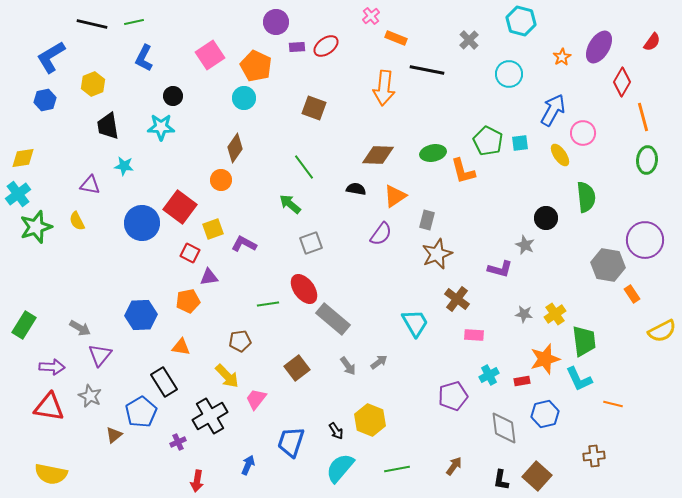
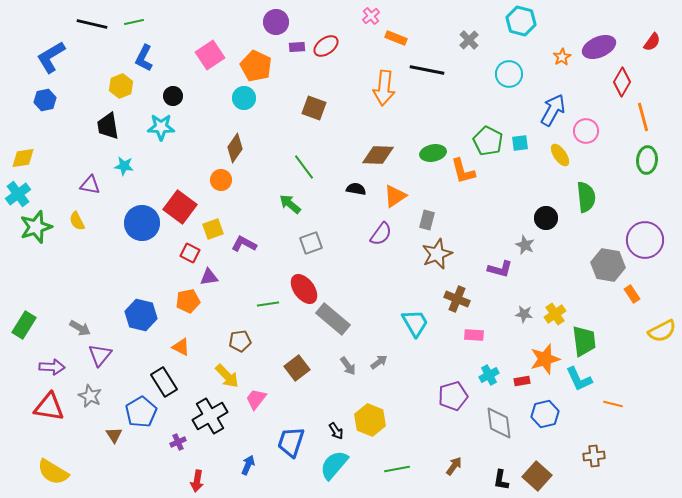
purple ellipse at (599, 47): rotated 36 degrees clockwise
yellow hexagon at (93, 84): moved 28 px right, 2 px down
pink circle at (583, 133): moved 3 px right, 2 px up
brown cross at (457, 299): rotated 15 degrees counterclockwise
blue hexagon at (141, 315): rotated 16 degrees clockwise
orange triangle at (181, 347): rotated 18 degrees clockwise
gray diamond at (504, 428): moved 5 px left, 5 px up
brown triangle at (114, 435): rotated 24 degrees counterclockwise
cyan semicircle at (340, 468): moved 6 px left, 3 px up
yellow semicircle at (51, 474): moved 2 px right, 2 px up; rotated 20 degrees clockwise
